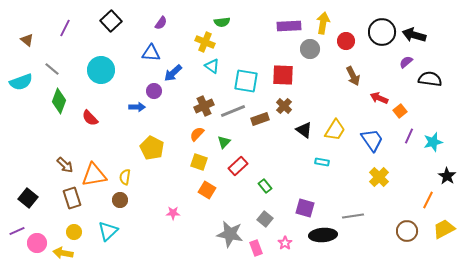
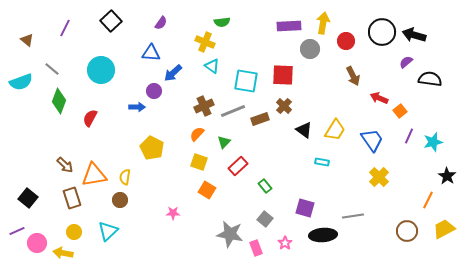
red semicircle at (90, 118): rotated 72 degrees clockwise
